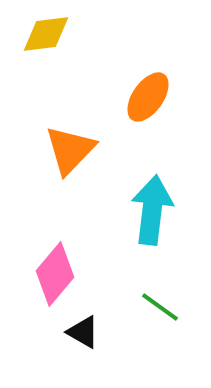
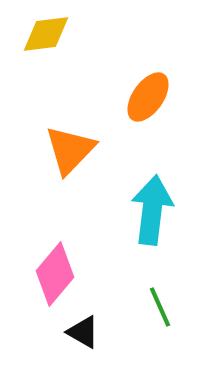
green line: rotated 30 degrees clockwise
